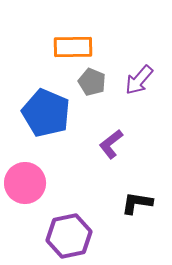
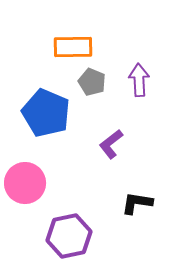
purple arrow: rotated 136 degrees clockwise
